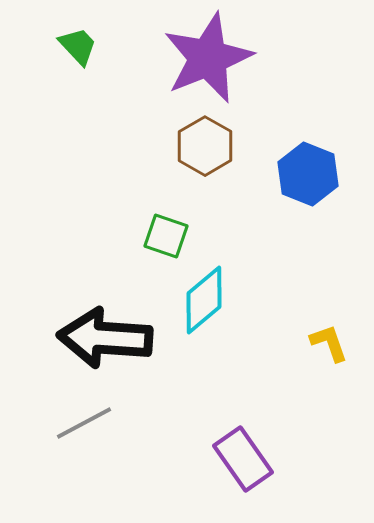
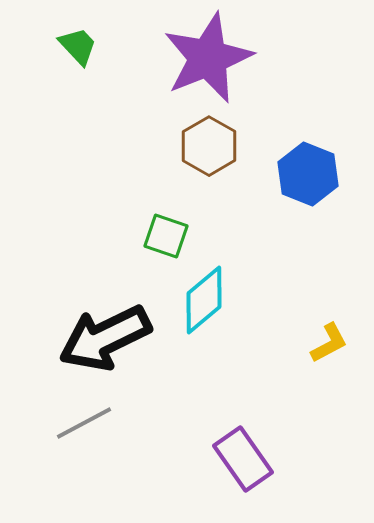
brown hexagon: moved 4 px right
black arrow: rotated 30 degrees counterclockwise
yellow L-shape: rotated 81 degrees clockwise
